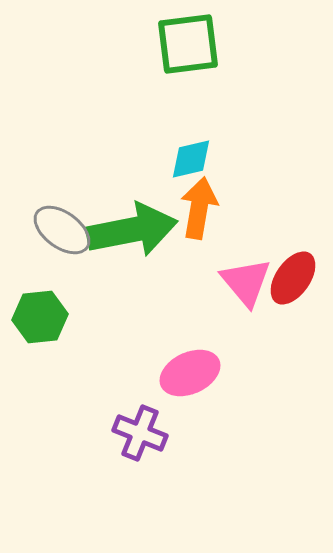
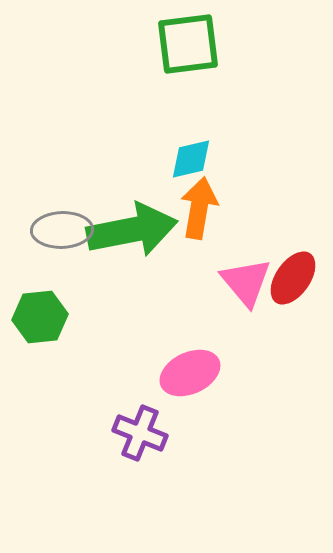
gray ellipse: rotated 38 degrees counterclockwise
